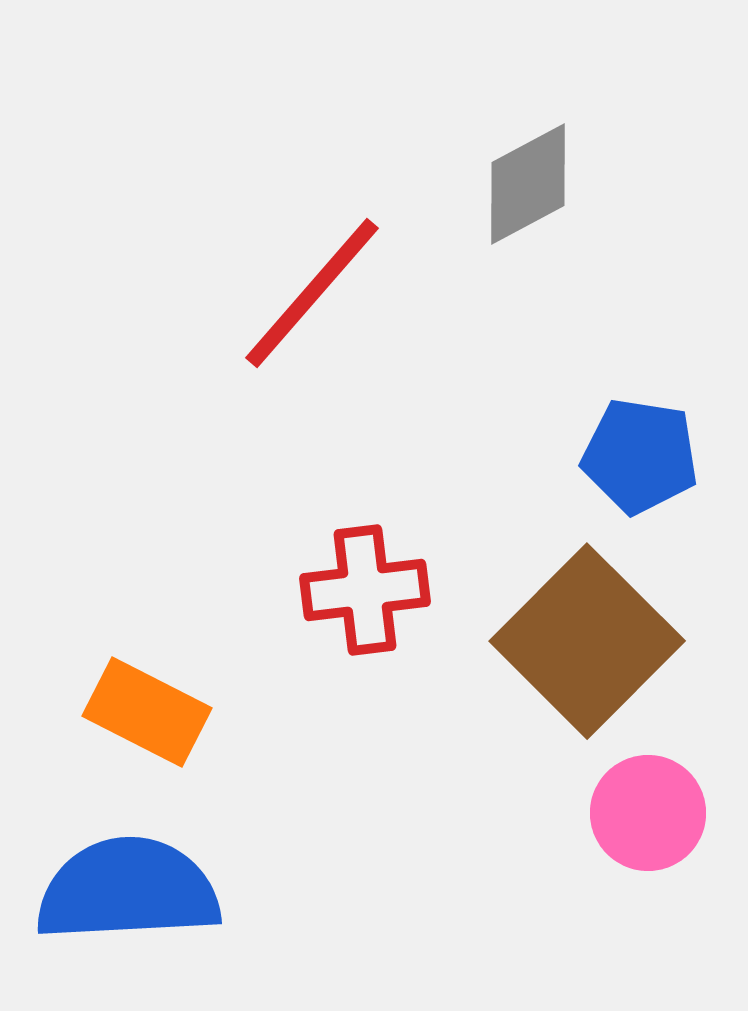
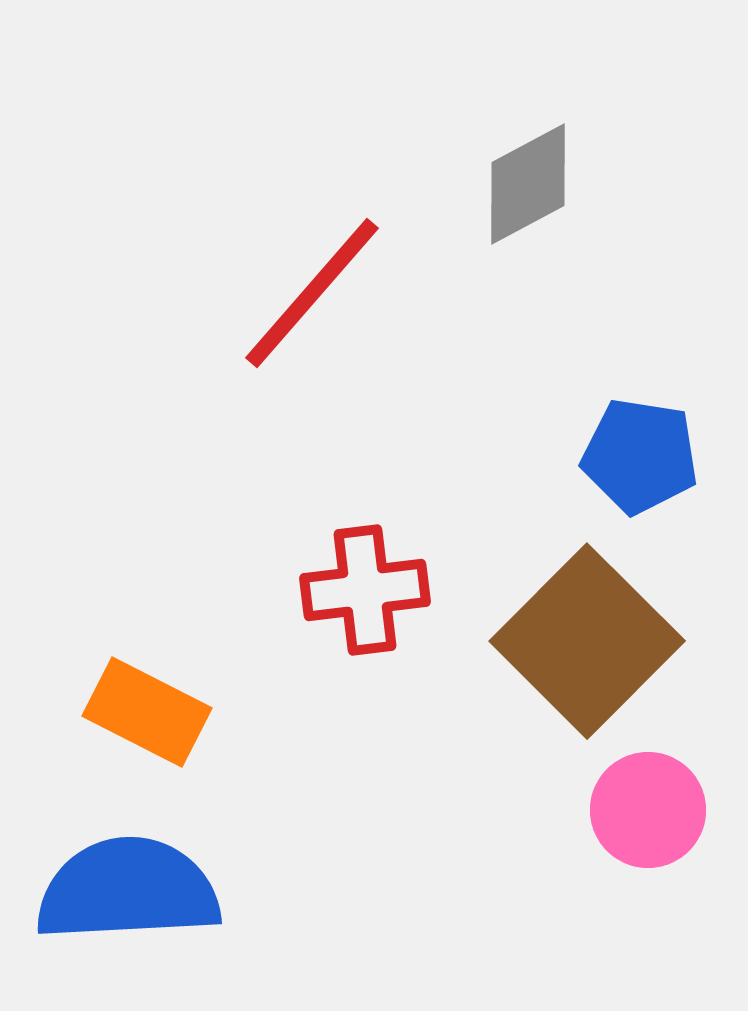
pink circle: moved 3 px up
